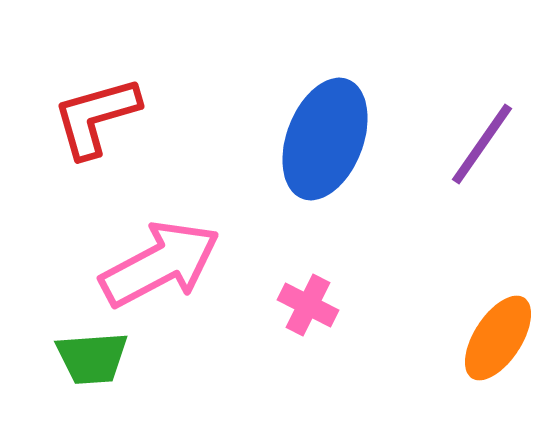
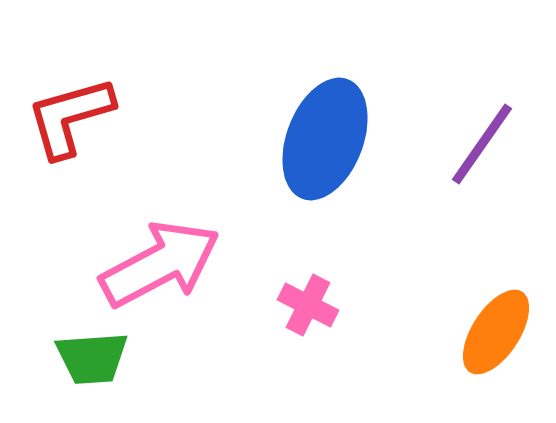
red L-shape: moved 26 px left
orange ellipse: moved 2 px left, 6 px up
